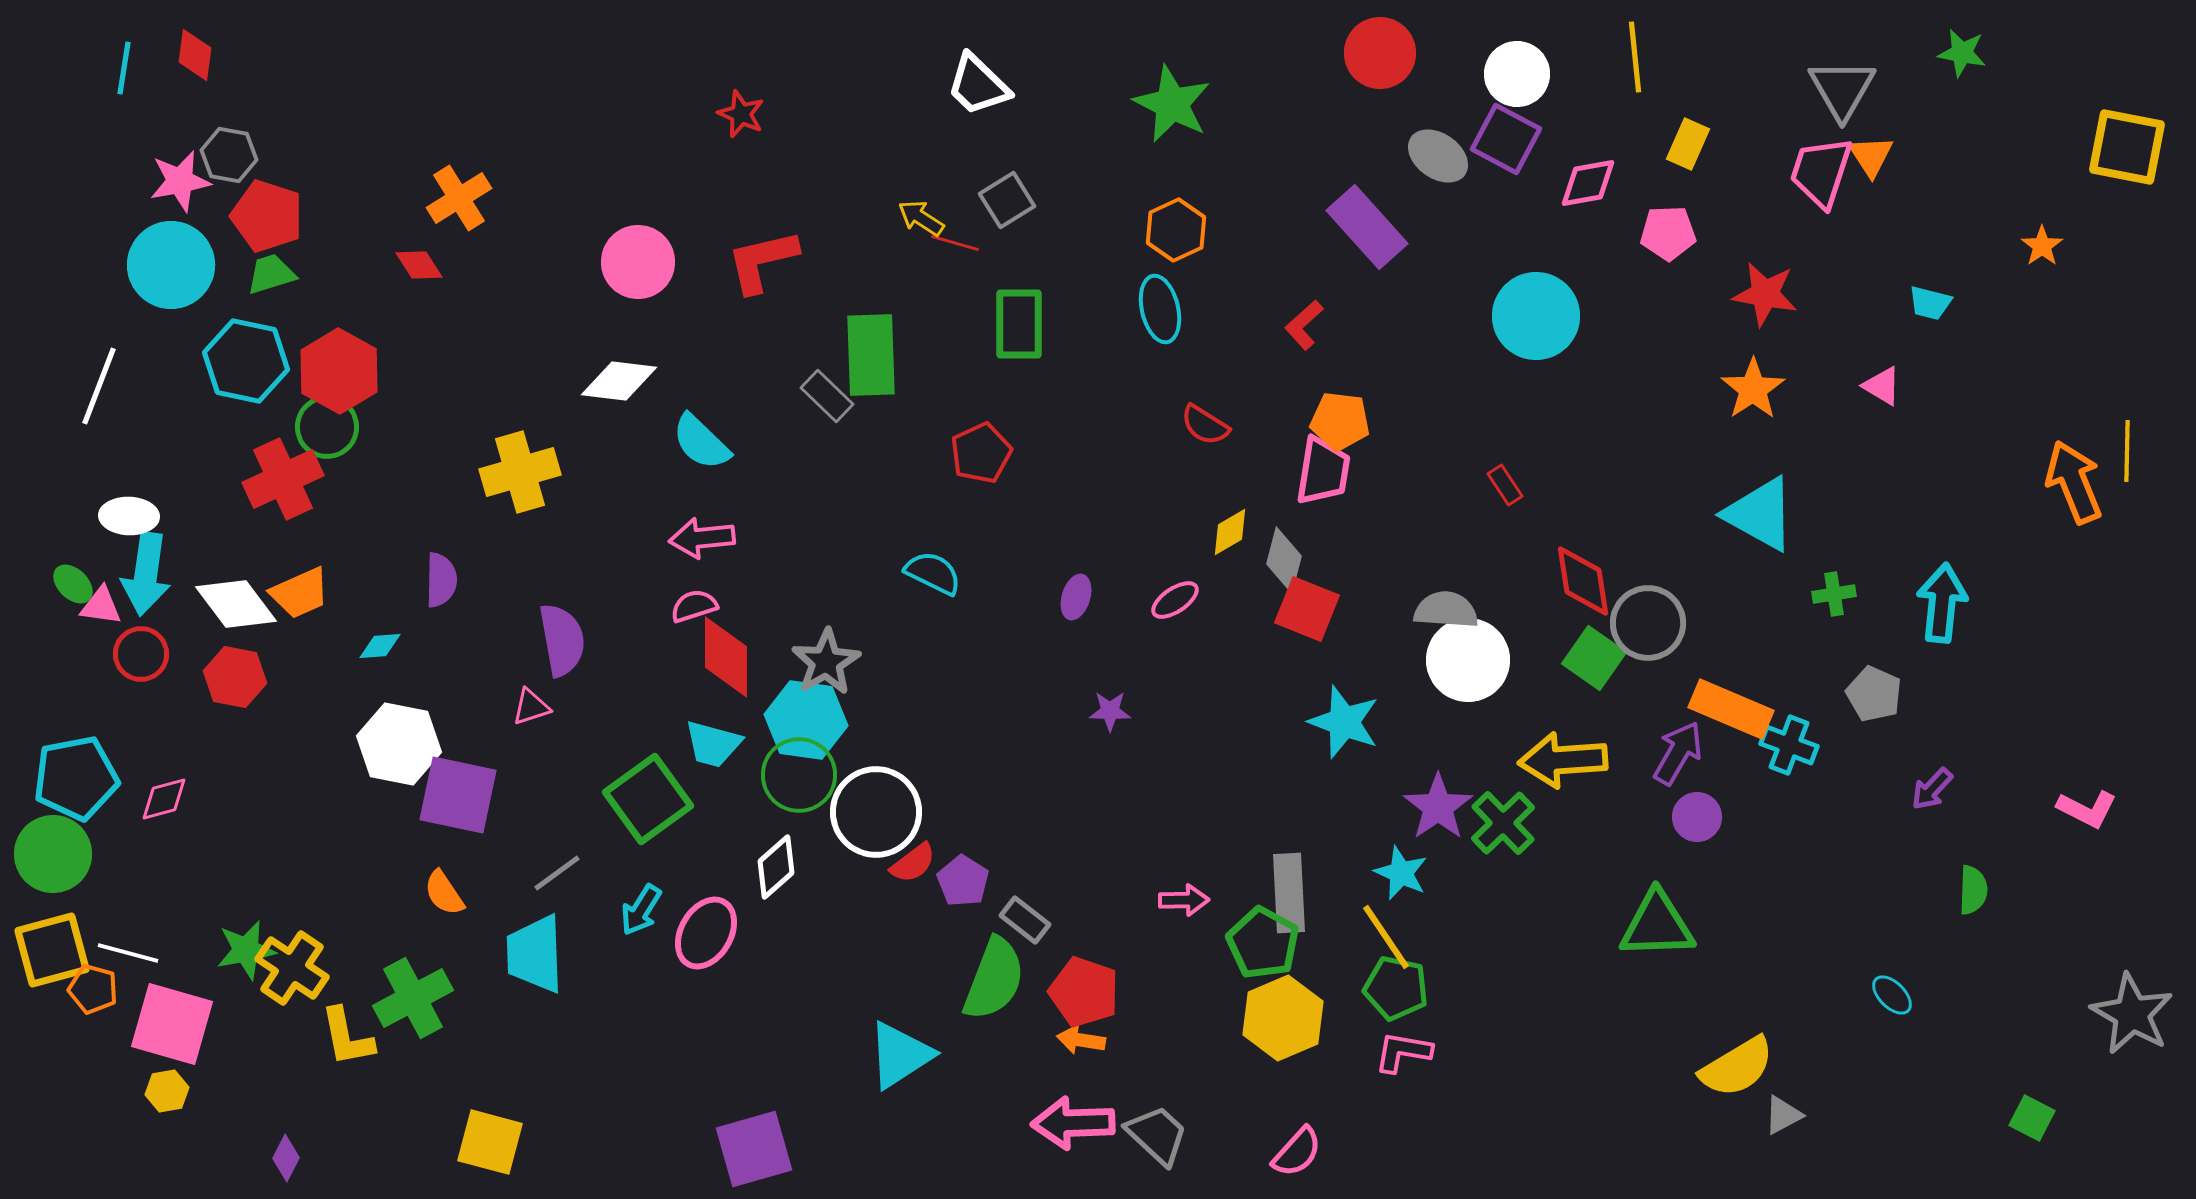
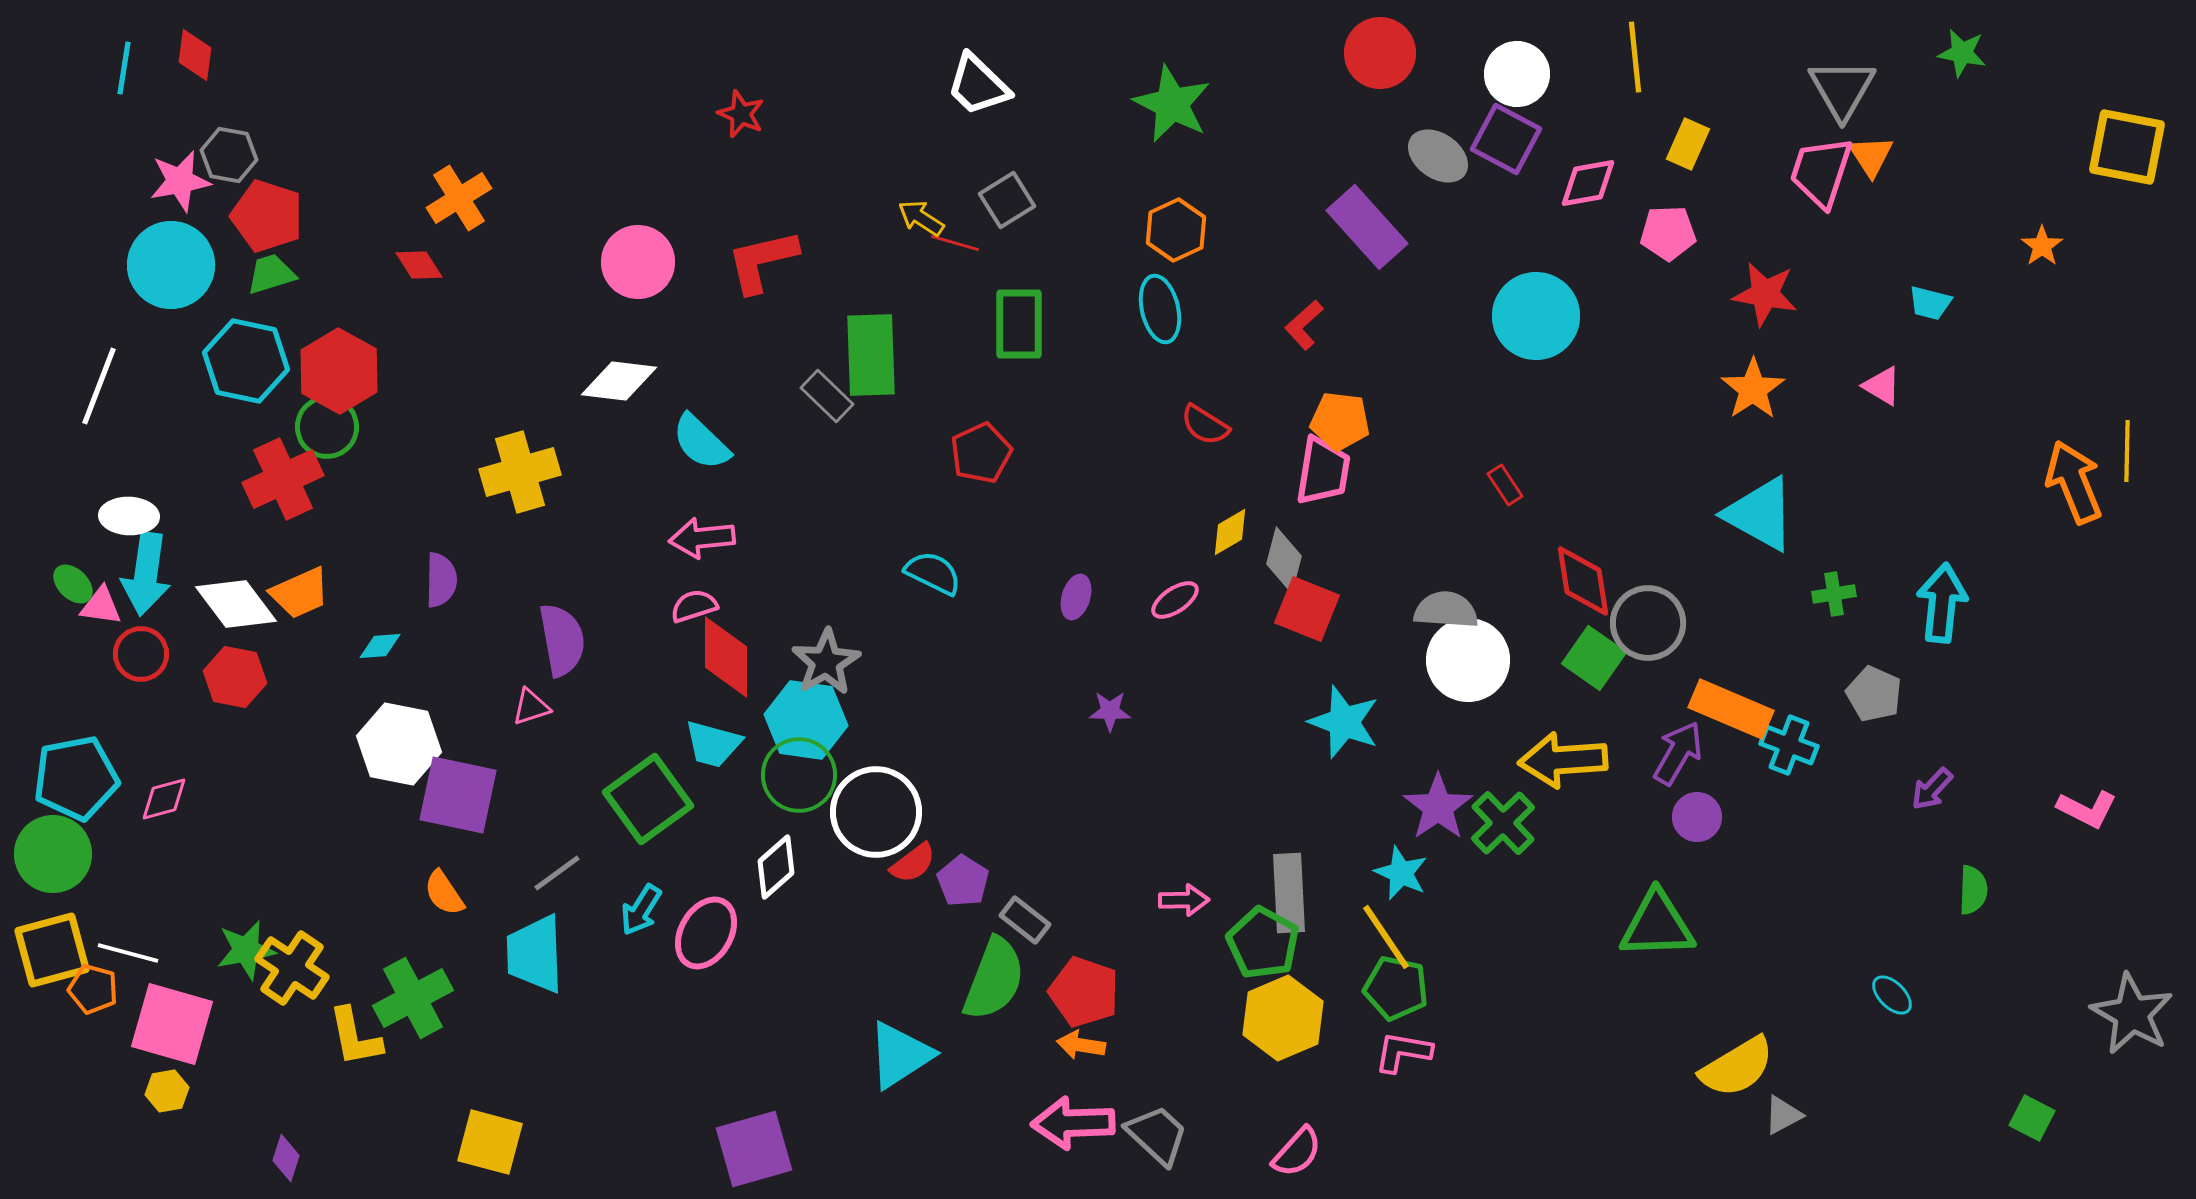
yellow L-shape at (347, 1037): moved 8 px right
orange arrow at (1081, 1040): moved 5 px down
purple diamond at (286, 1158): rotated 9 degrees counterclockwise
